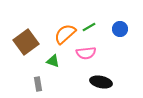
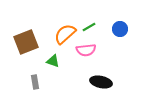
brown square: rotated 15 degrees clockwise
pink semicircle: moved 3 px up
gray rectangle: moved 3 px left, 2 px up
